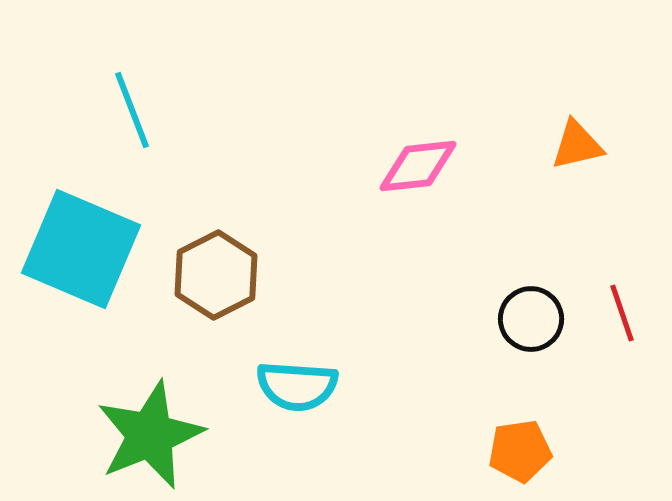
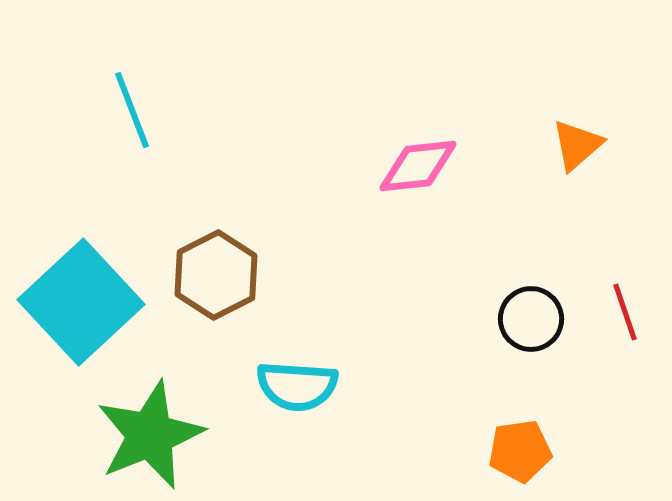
orange triangle: rotated 28 degrees counterclockwise
cyan square: moved 53 px down; rotated 24 degrees clockwise
red line: moved 3 px right, 1 px up
